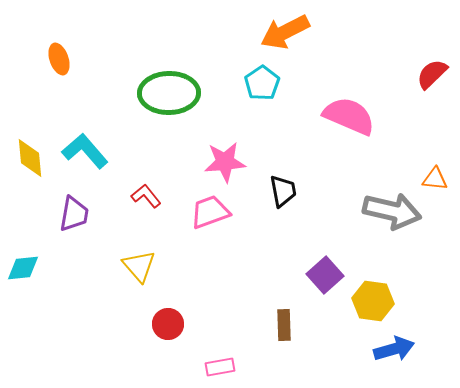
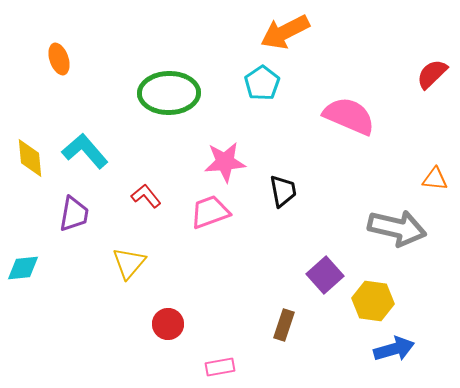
gray arrow: moved 5 px right, 17 px down
yellow triangle: moved 10 px left, 3 px up; rotated 21 degrees clockwise
brown rectangle: rotated 20 degrees clockwise
